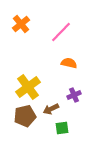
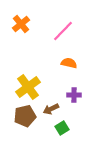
pink line: moved 2 px right, 1 px up
purple cross: rotated 24 degrees clockwise
green square: rotated 24 degrees counterclockwise
